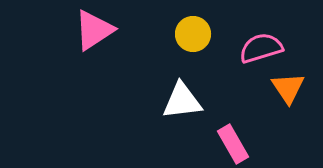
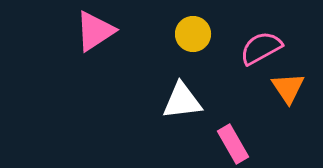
pink triangle: moved 1 px right, 1 px down
pink semicircle: rotated 12 degrees counterclockwise
